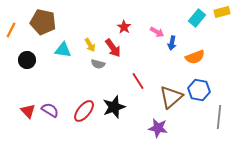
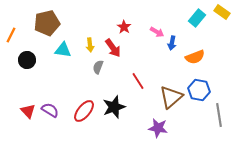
yellow rectangle: rotated 49 degrees clockwise
brown pentagon: moved 4 px right, 1 px down; rotated 25 degrees counterclockwise
orange line: moved 5 px down
yellow arrow: rotated 24 degrees clockwise
gray semicircle: moved 3 px down; rotated 96 degrees clockwise
gray line: moved 2 px up; rotated 15 degrees counterclockwise
